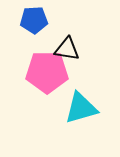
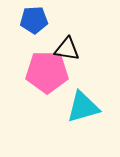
cyan triangle: moved 2 px right, 1 px up
